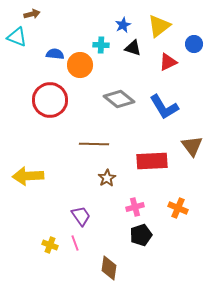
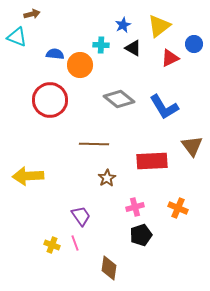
black triangle: rotated 12 degrees clockwise
red triangle: moved 2 px right, 4 px up
yellow cross: moved 2 px right
